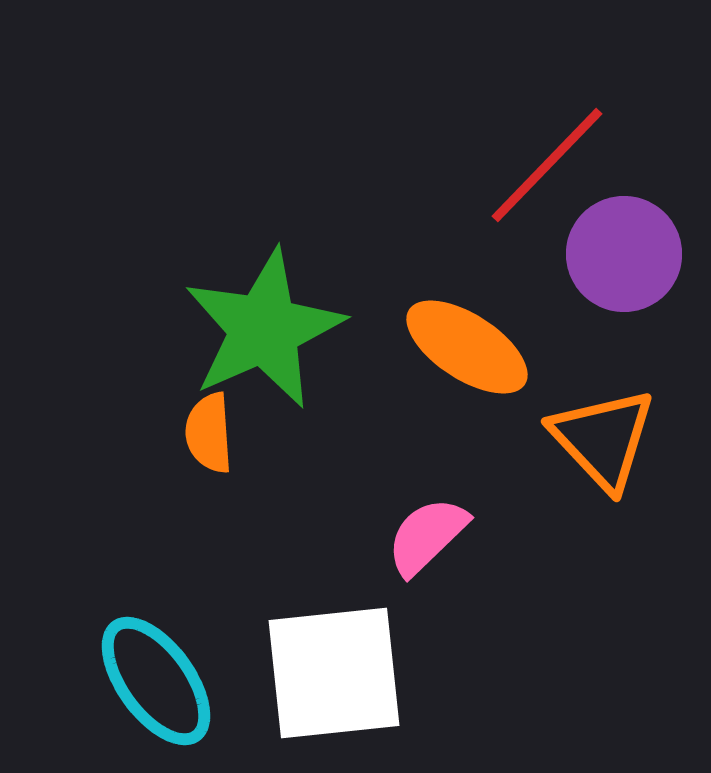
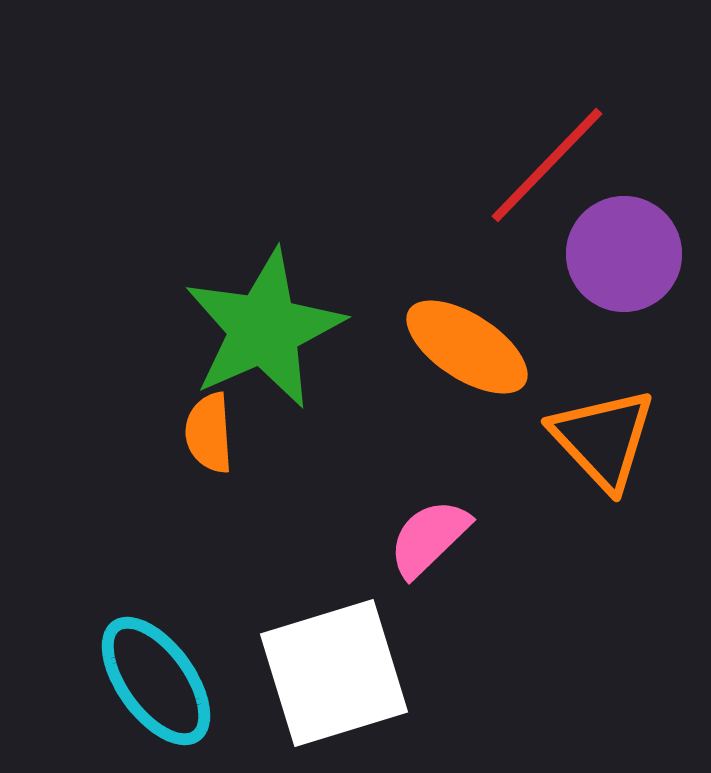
pink semicircle: moved 2 px right, 2 px down
white square: rotated 11 degrees counterclockwise
